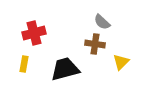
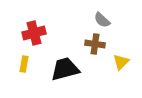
gray semicircle: moved 2 px up
